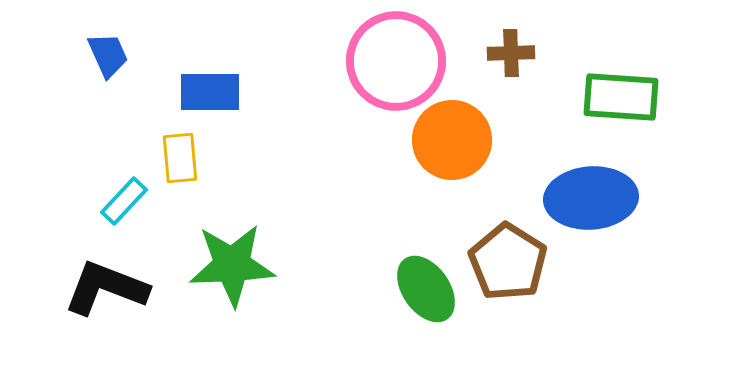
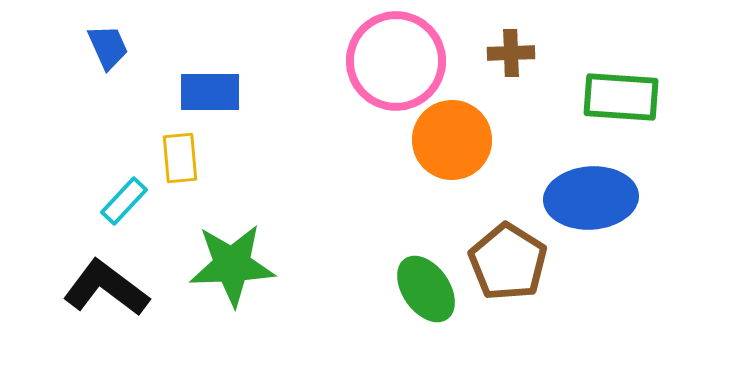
blue trapezoid: moved 8 px up
black L-shape: rotated 16 degrees clockwise
